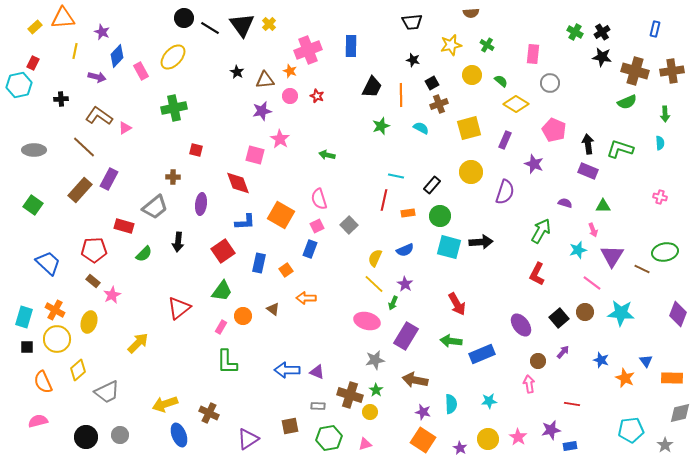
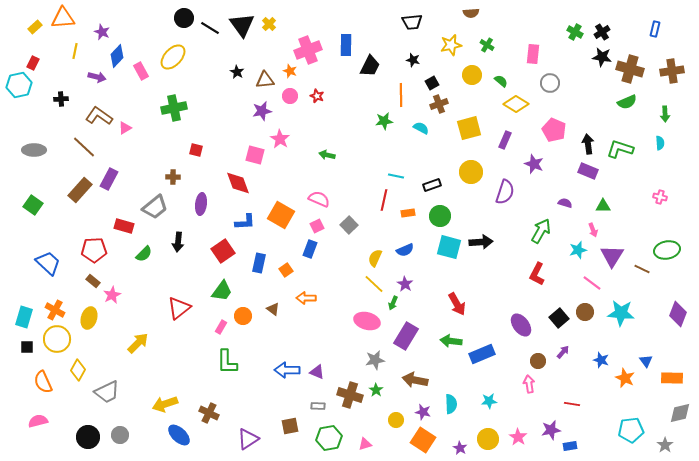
blue rectangle at (351, 46): moved 5 px left, 1 px up
brown cross at (635, 71): moved 5 px left, 2 px up
black trapezoid at (372, 87): moved 2 px left, 21 px up
green star at (381, 126): moved 3 px right, 5 px up; rotated 12 degrees clockwise
black rectangle at (432, 185): rotated 30 degrees clockwise
pink semicircle at (319, 199): rotated 130 degrees clockwise
green ellipse at (665, 252): moved 2 px right, 2 px up
yellow ellipse at (89, 322): moved 4 px up
yellow diamond at (78, 370): rotated 20 degrees counterclockwise
yellow circle at (370, 412): moved 26 px right, 8 px down
blue ellipse at (179, 435): rotated 25 degrees counterclockwise
black circle at (86, 437): moved 2 px right
